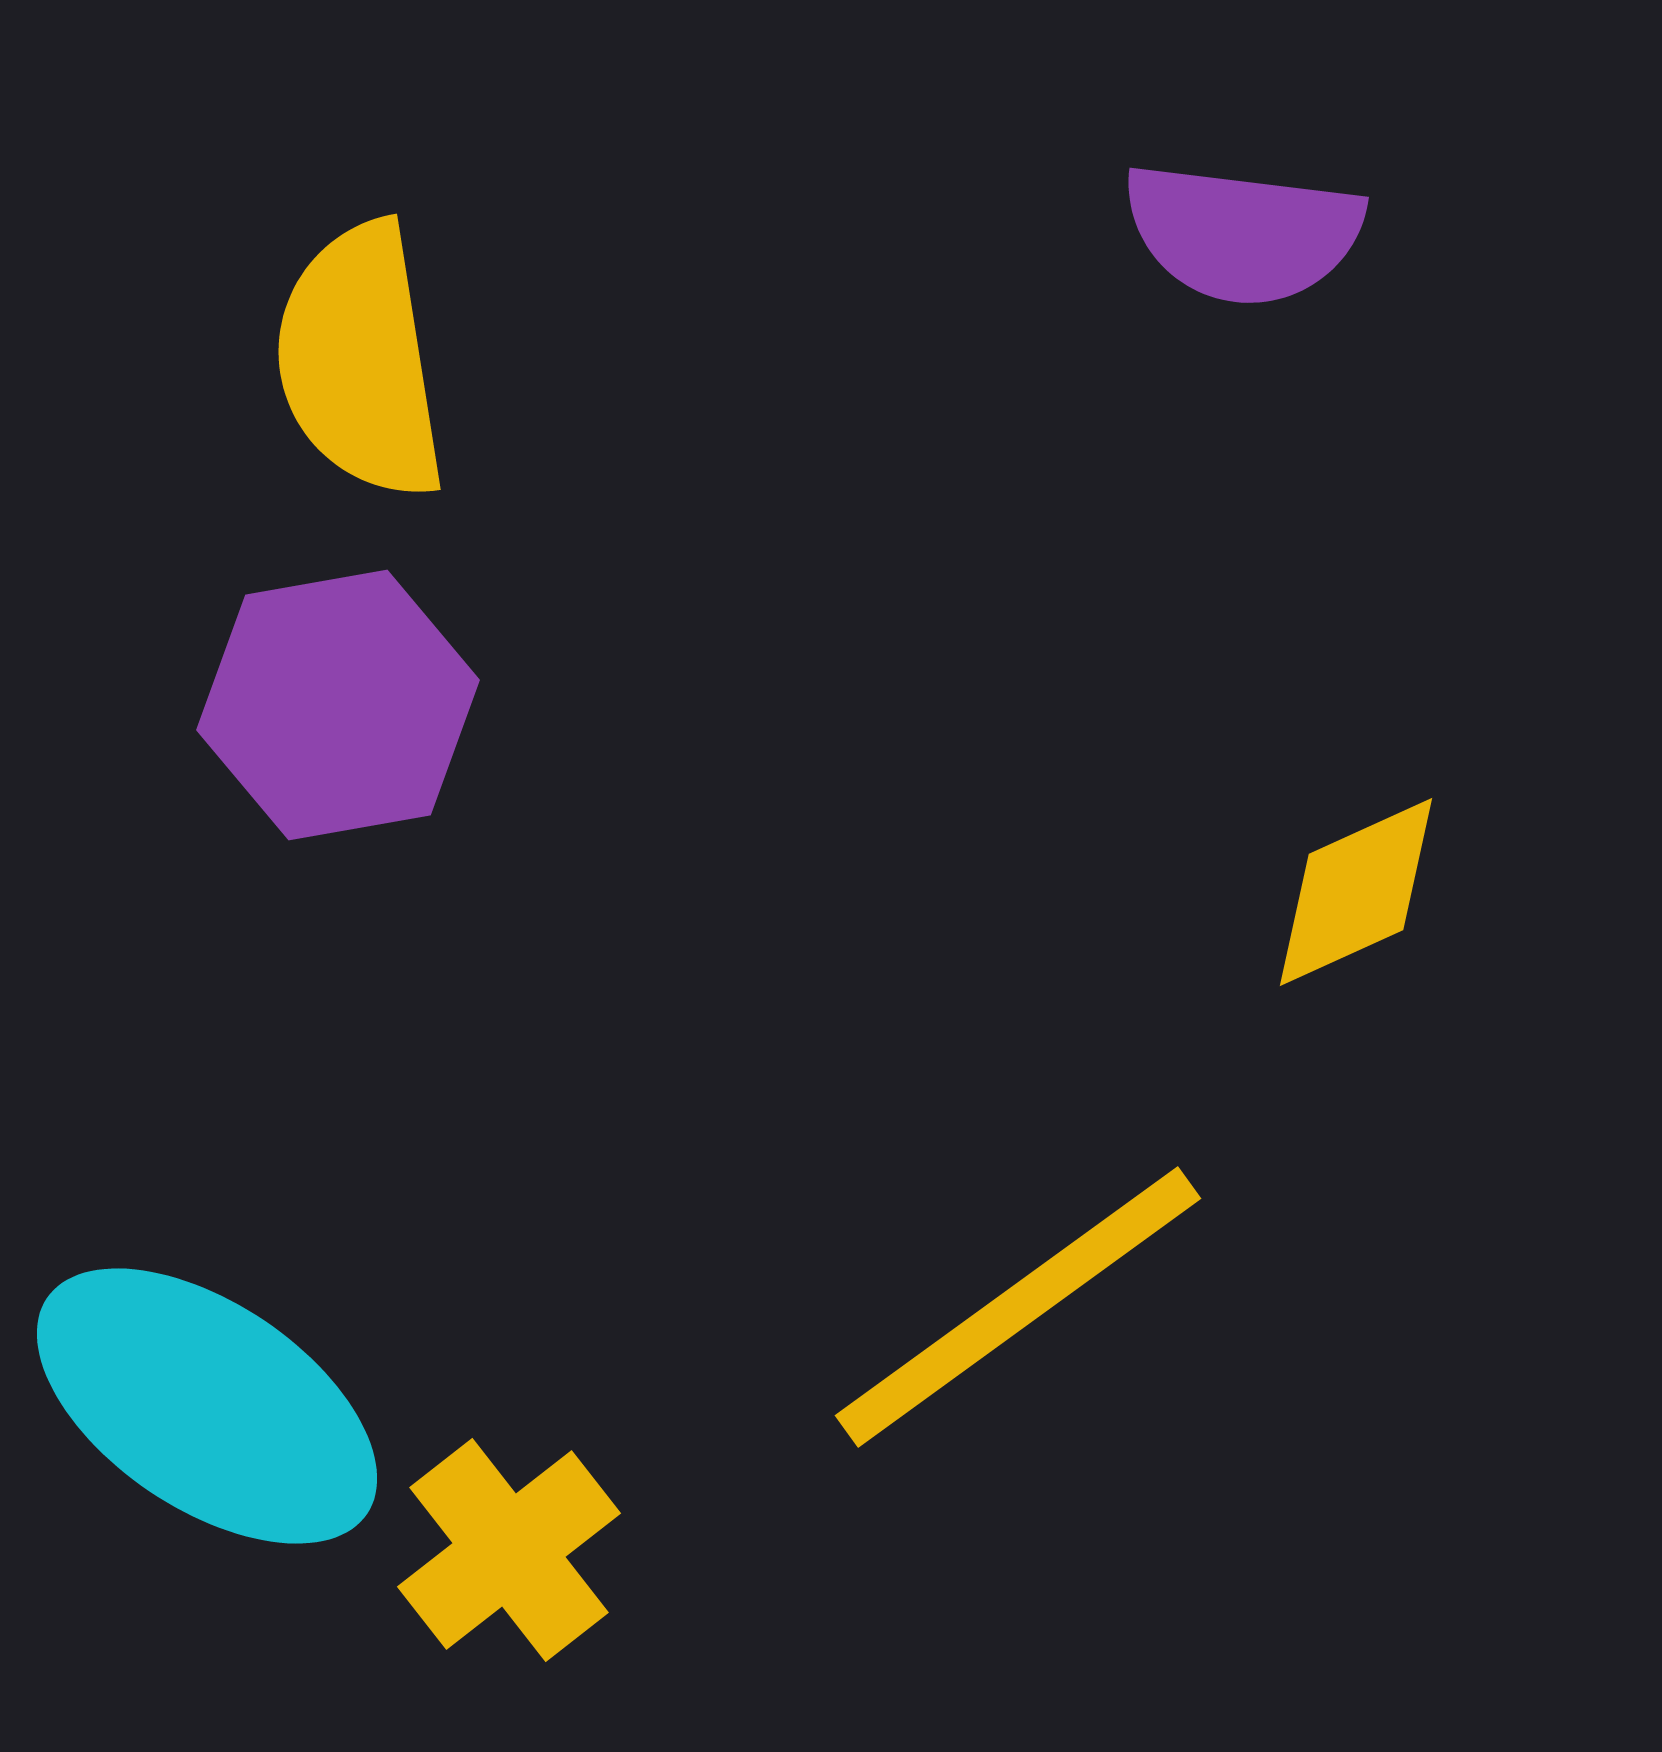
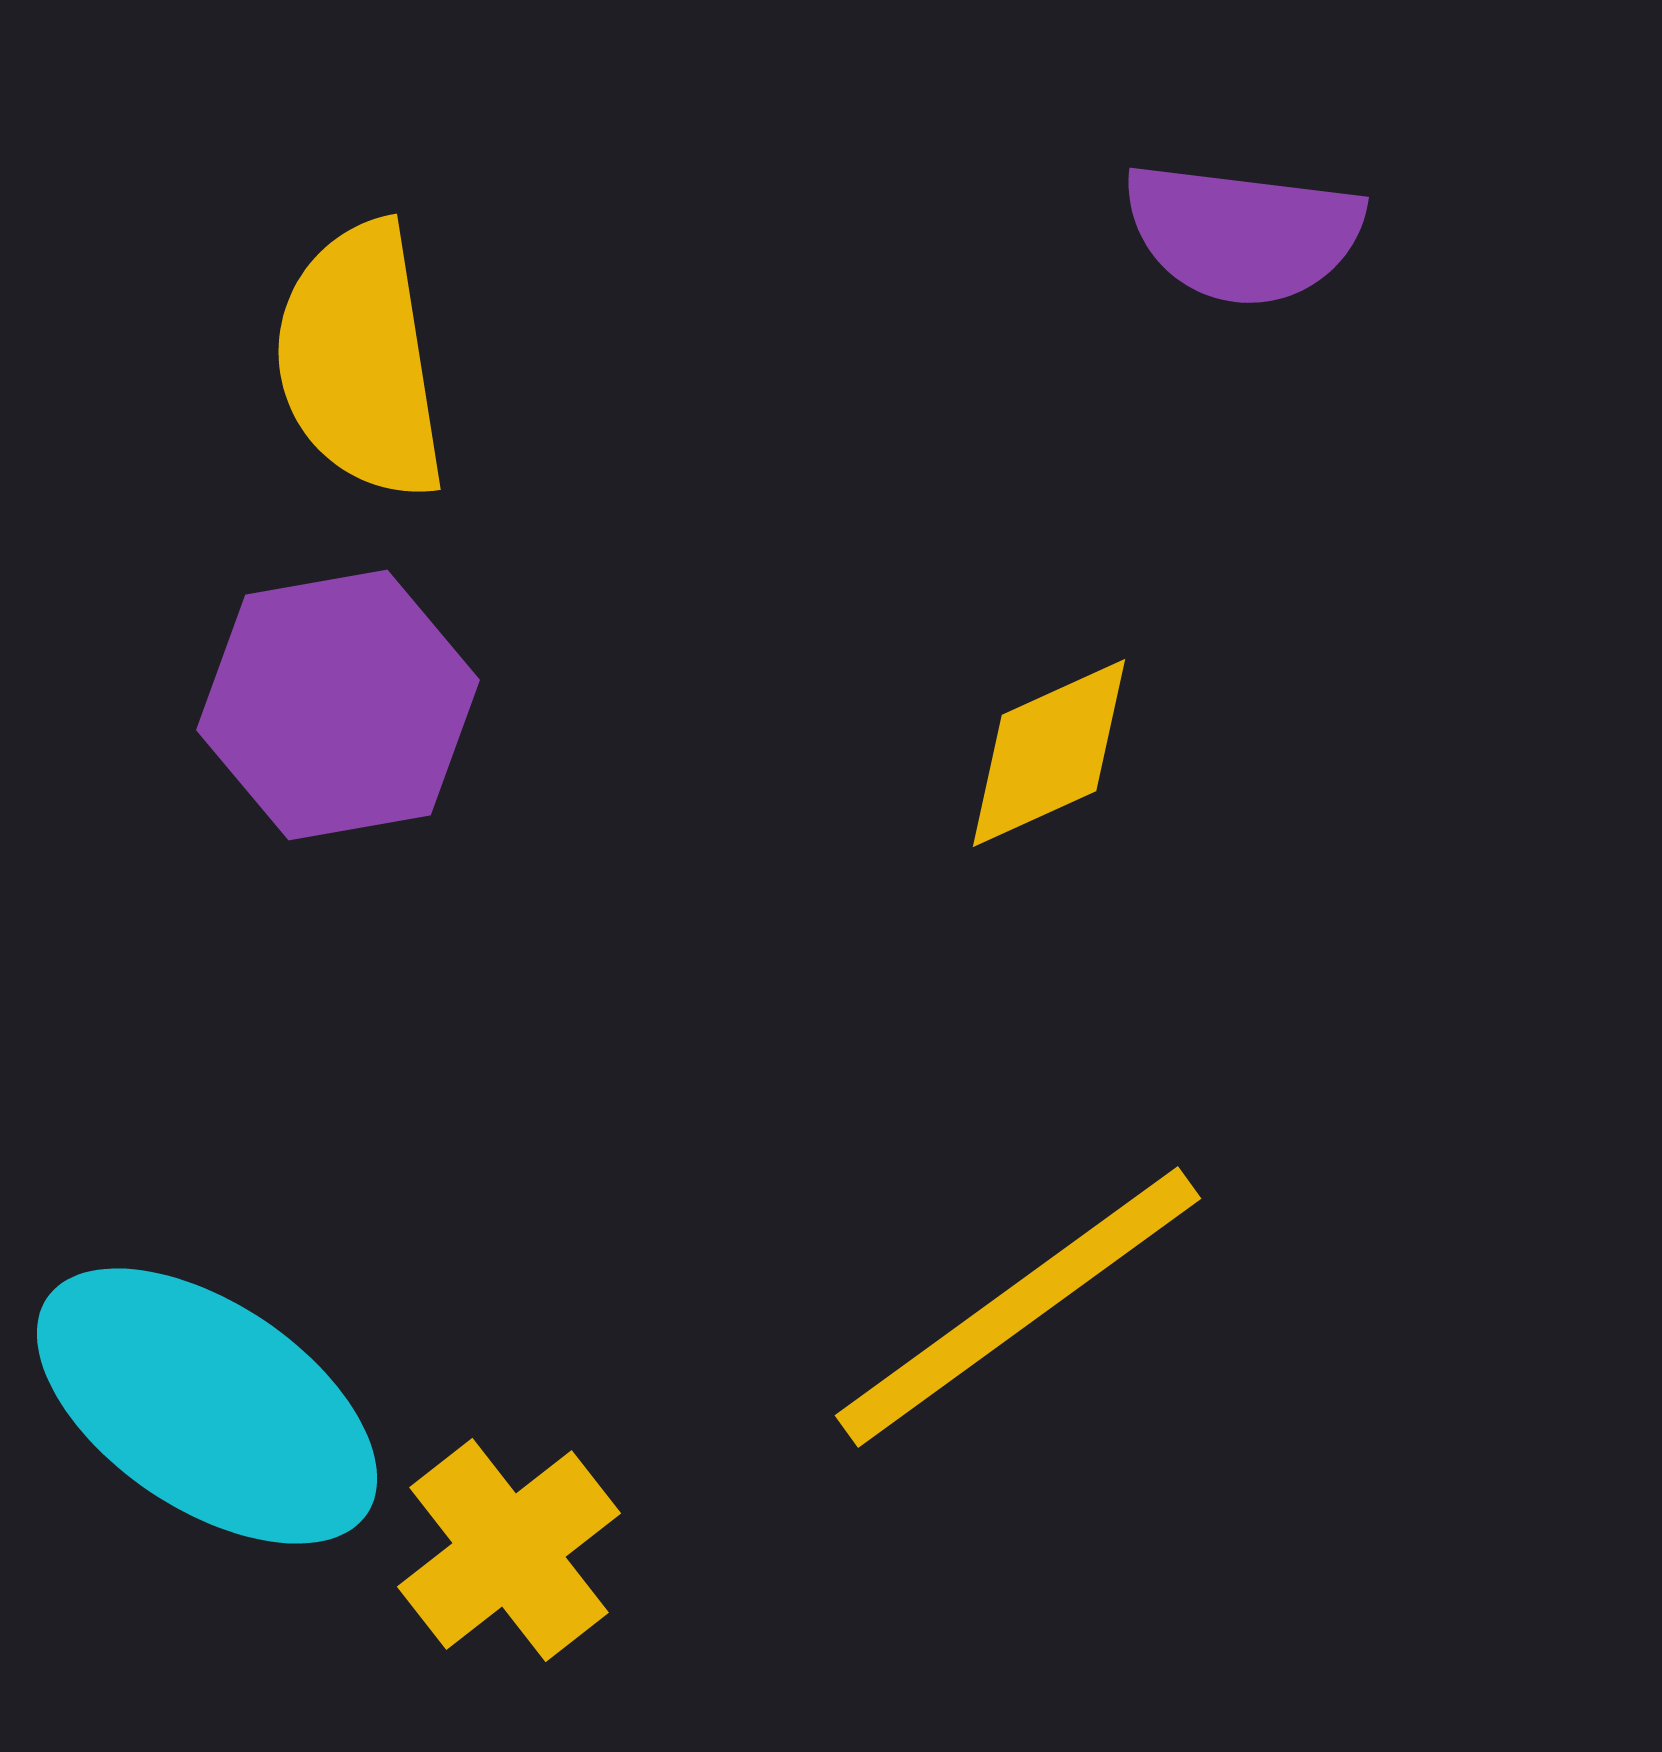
yellow diamond: moved 307 px left, 139 px up
